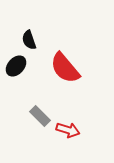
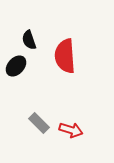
red semicircle: moved 12 px up; rotated 36 degrees clockwise
gray rectangle: moved 1 px left, 7 px down
red arrow: moved 3 px right
